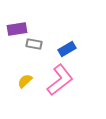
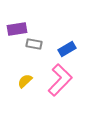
pink L-shape: rotated 8 degrees counterclockwise
